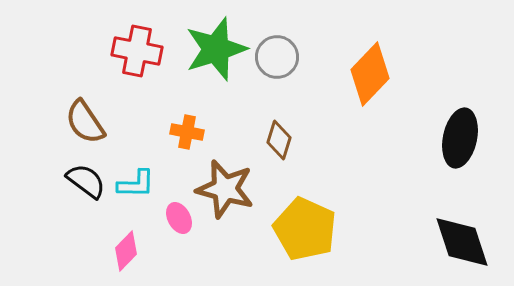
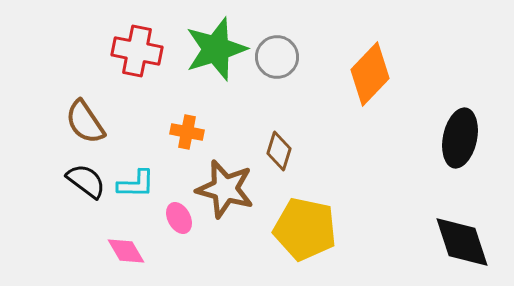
brown diamond: moved 11 px down
yellow pentagon: rotated 12 degrees counterclockwise
pink diamond: rotated 75 degrees counterclockwise
